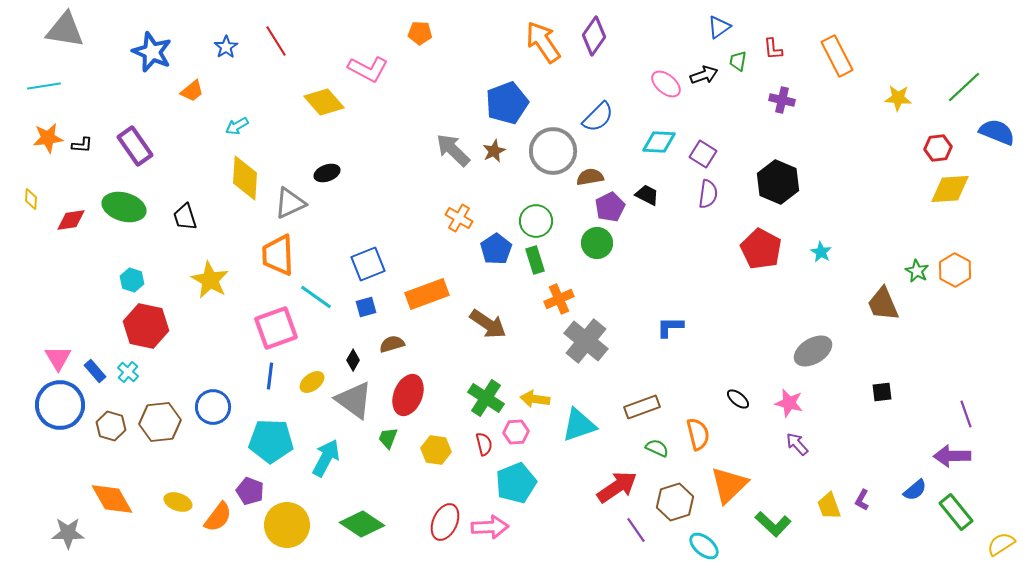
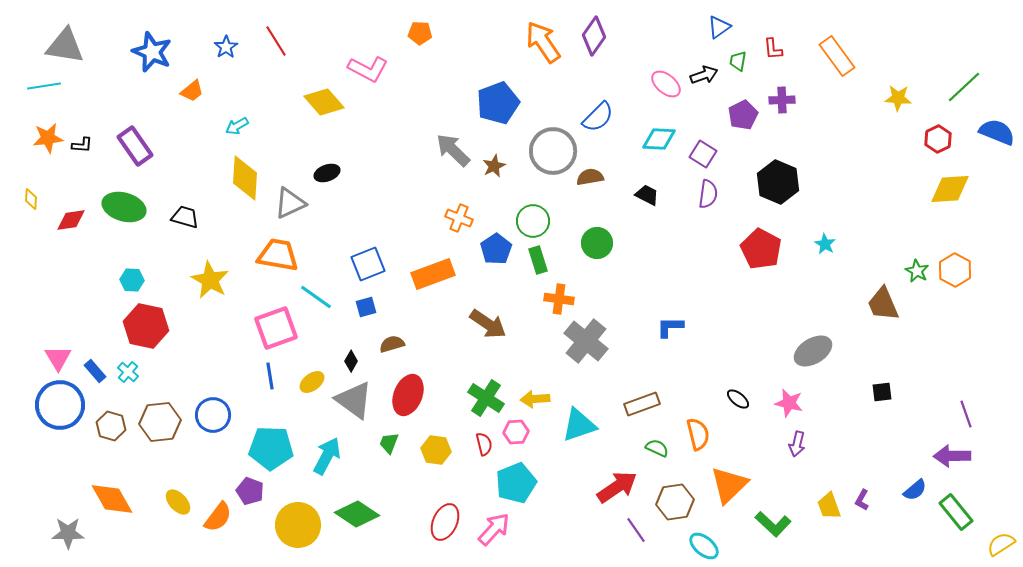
gray triangle at (65, 30): moved 16 px down
orange rectangle at (837, 56): rotated 9 degrees counterclockwise
purple cross at (782, 100): rotated 15 degrees counterclockwise
blue pentagon at (507, 103): moved 9 px left
cyan diamond at (659, 142): moved 3 px up
red hexagon at (938, 148): moved 9 px up; rotated 20 degrees counterclockwise
brown star at (494, 151): moved 15 px down
purple pentagon at (610, 207): moved 133 px right, 92 px up
black trapezoid at (185, 217): rotated 124 degrees clockwise
orange cross at (459, 218): rotated 8 degrees counterclockwise
green circle at (536, 221): moved 3 px left
cyan star at (821, 252): moved 4 px right, 8 px up
orange trapezoid at (278, 255): rotated 102 degrees clockwise
green rectangle at (535, 260): moved 3 px right
cyan hexagon at (132, 280): rotated 15 degrees counterclockwise
orange rectangle at (427, 294): moved 6 px right, 20 px up
orange cross at (559, 299): rotated 32 degrees clockwise
black diamond at (353, 360): moved 2 px left, 1 px down
blue line at (270, 376): rotated 16 degrees counterclockwise
yellow arrow at (535, 399): rotated 12 degrees counterclockwise
blue circle at (213, 407): moved 8 px down
brown rectangle at (642, 407): moved 3 px up
green trapezoid at (388, 438): moved 1 px right, 5 px down
cyan pentagon at (271, 441): moved 7 px down
purple arrow at (797, 444): rotated 125 degrees counterclockwise
cyan arrow at (326, 458): moved 1 px right, 2 px up
yellow ellipse at (178, 502): rotated 28 degrees clockwise
brown hexagon at (675, 502): rotated 9 degrees clockwise
green diamond at (362, 524): moved 5 px left, 10 px up
yellow circle at (287, 525): moved 11 px right
pink arrow at (490, 527): moved 4 px right, 2 px down; rotated 45 degrees counterclockwise
